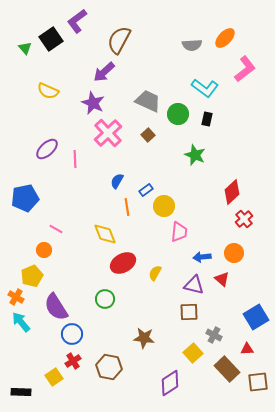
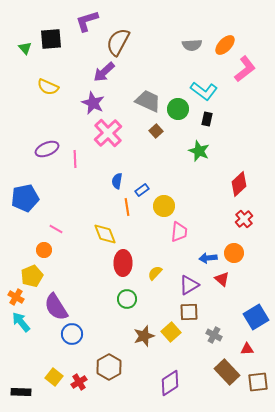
purple L-shape at (77, 21): moved 10 px right; rotated 20 degrees clockwise
orange ellipse at (225, 38): moved 7 px down
black square at (51, 39): rotated 30 degrees clockwise
brown semicircle at (119, 40): moved 1 px left, 2 px down
cyan L-shape at (205, 88): moved 1 px left, 3 px down
yellow semicircle at (48, 91): moved 4 px up
green circle at (178, 114): moved 5 px up
brown square at (148, 135): moved 8 px right, 4 px up
purple ellipse at (47, 149): rotated 20 degrees clockwise
green star at (195, 155): moved 4 px right, 4 px up
blue semicircle at (117, 181): rotated 21 degrees counterclockwise
blue rectangle at (146, 190): moved 4 px left
red diamond at (232, 192): moved 7 px right, 8 px up
blue arrow at (202, 257): moved 6 px right, 1 px down
red ellipse at (123, 263): rotated 60 degrees counterclockwise
yellow semicircle at (155, 273): rotated 14 degrees clockwise
purple triangle at (194, 285): moved 5 px left; rotated 45 degrees counterclockwise
green circle at (105, 299): moved 22 px right
brown star at (144, 338): moved 2 px up; rotated 25 degrees counterclockwise
yellow square at (193, 353): moved 22 px left, 21 px up
red cross at (73, 361): moved 6 px right, 21 px down
brown hexagon at (109, 367): rotated 20 degrees clockwise
brown rectangle at (227, 369): moved 3 px down
yellow square at (54, 377): rotated 18 degrees counterclockwise
